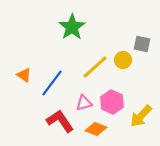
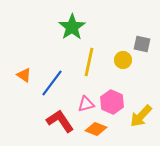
yellow line: moved 6 px left, 5 px up; rotated 36 degrees counterclockwise
pink triangle: moved 2 px right, 1 px down
